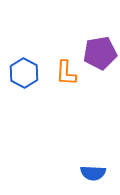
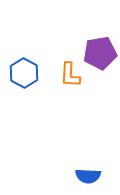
orange L-shape: moved 4 px right, 2 px down
blue semicircle: moved 5 px left, 3 px down
